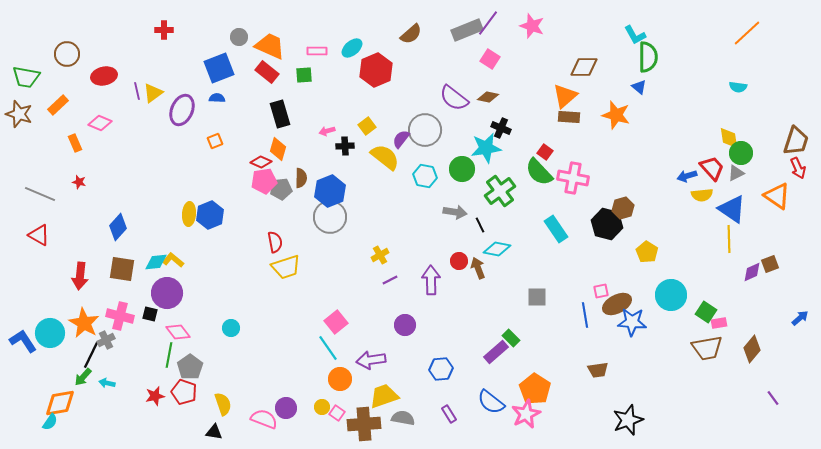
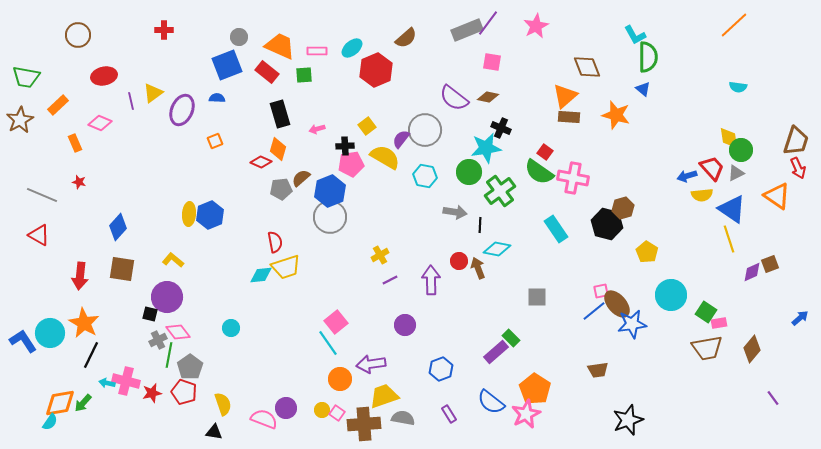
pink star at (532, 26): moved 4 px right; rotated 25 degrees clockwise
orange line at (747, 33): moved 13 px left, 8 px up
brown semicircle at (411, 34): moved 5 px left, 4 px down
orange trapezoid at (270, 46): moved 10 px right
brown circle at (67, 54): moved 11 px right, 19 px up
pink square at (490, 59): moved 2 px right, 3 px down; rotated 24 degrees counterclockwise
brown diamond at (584, 67): moved 3 px right; rotated 68 degrees clockwise
blue square at (219, 68): moved 8 px right, 3 px up
blue triangle at (639, 87): moved 4 px right, 2 px down
purple line at (137, 91): moved 6 px left, 10 px down
brown star at (19, 114): moved 1 px right, 6 px down; rotated 24 degrees clockwise
pink arrow at (327, 131): moved 10 px left, 2 px up
green circle at (741, 153): moved 3 px up
yellow semicircle at (385, 157): rotated 8 degrees counterclockwise
green circle at (462, 169): moved 7 px right, 3 px down
green semicircle at (539, 172): rotated 12 degrees counterclockwise
brown semicircle at (301, 178): rotated 132 degrees counterclockwise
pink pentagon at (264, 181): moved 87 px right, 17 px up
gray line at (40, 194): moved 2 px right, 1 px down
black line at (480, 225): rotated 28 degrees clockwise
yellow line at (729, 239): rotated 16 degrees counterclockwise
cyan diamond at (156, 262): moved 105 px right, 13 px down
purple circle at (167, 293): moved 4 px down
brown ellipse at (617, 304): rotated 76 degrees clockwise
blue line at (585, 315): moved 9 px right, 4 px up; rotated 60 degrees clockwise
pink cross at (120, 316): moved 6 px right, 65 px down
blue star at (632, 322): moved 2 px down; rotated 12 degrees counterclockwise
gray cross at (106, 340): moved 52 px right
cyan line at (328, 348): moved 5 px up
purple arrow at (371, 360): moved 4 px down
blue hexagon at (441, 369): rotated 15 degrees counterclockwise
green arrow at (83, 377): moved 26 px down
red star at (155, 396): moved 3 px left, 3 px up
yellow circle at (322, 407): moved 3 px down
